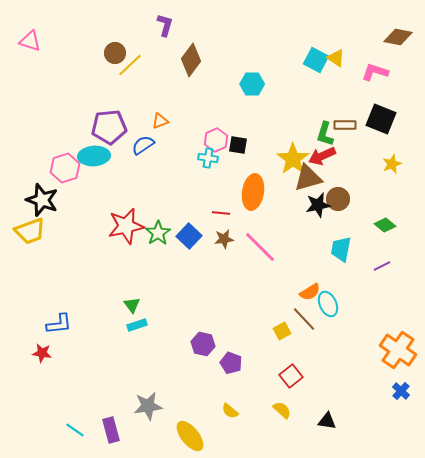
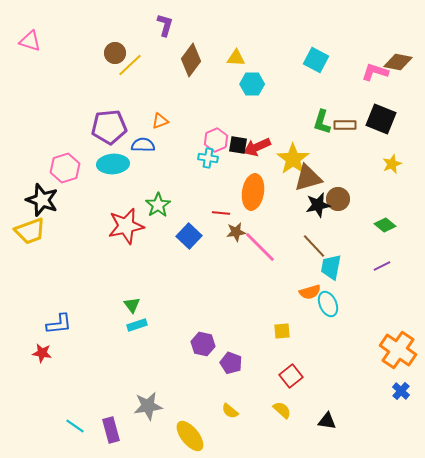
brown diamond at (398, 37): moved 25 px down
yellow triangle at (336, 58): moved 100 px left; rotated 30 degrees counterclockwise
green L-shape at (325, 134): moved 3 px left, 12 px up
blue semicircle at (143, 145): rotated 35 degrees clockwise
cyan ellipse at (94, 156): moved 19 px right, 8 px down
red arrow at (322, 156): moved 65 px left, 9 px up
green star at (158, 233): moved 28 px up
brown star at (224, 239): moved 12 px right, 7 px up
cyan trapezoid at (341, 249): moved 10 px left, 18 px down
orange semicircle at (310, 292): rotated 15 degrees clockwise
brown line at (304, 319): moved 10 px right, 73 px up
yellow square at (282, 331): rotated 24 degrees clockwise
cyan line at (75, 430): moved 4 px up
